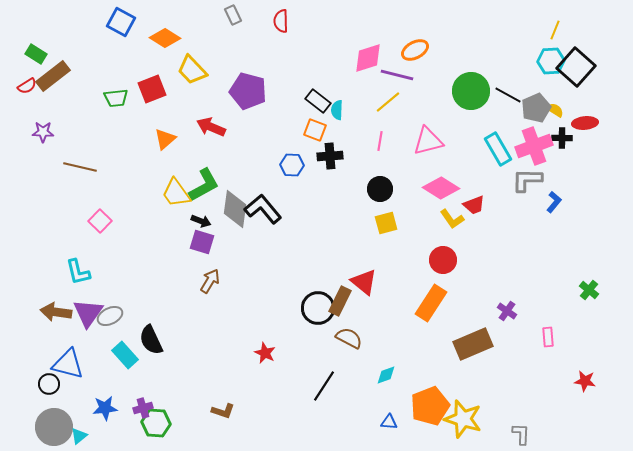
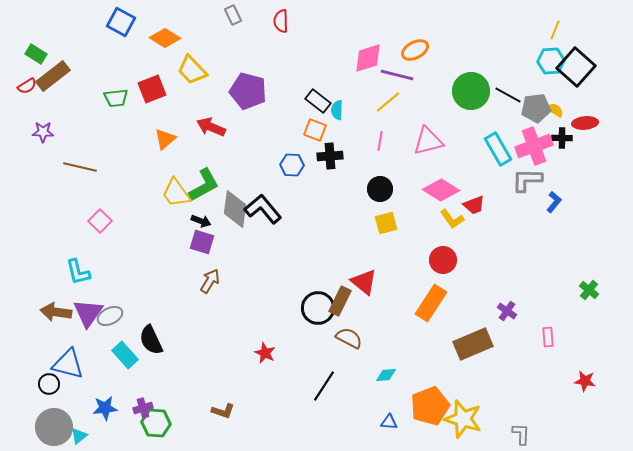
gray pentagon at (536, 108): rotated 16 degrees clockwise
pink diamond at (441, 188): moved 2 px down
cyan diamond at (386, 375): rotated 15 degrees clockwise
